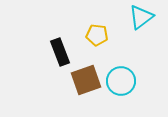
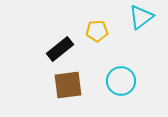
yellow pentagon: moved 4 px up; rotated 10 degrees counterclockwise
black rectangle: moved 3 px up; rotated 72 degrees clockwise
brown square: moved 18 px left, 5 px down; rotated 12 degrees clockwise
